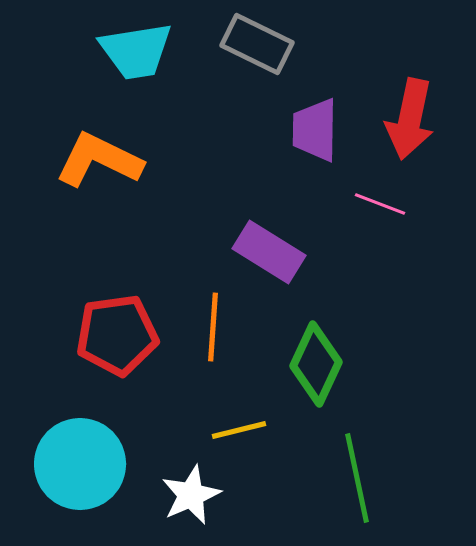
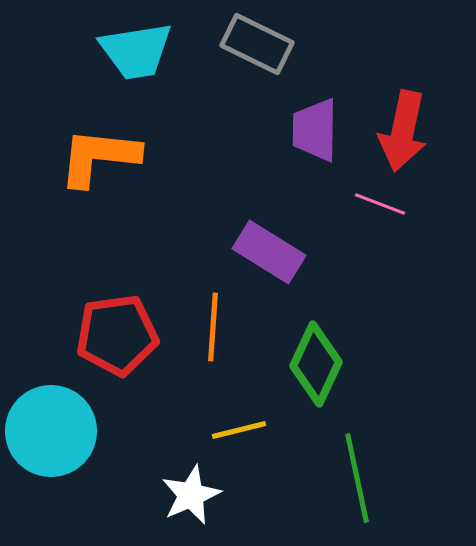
red arrow: moved 7 px left, 12 px down
orange L-shape: moved 3 px up; rotated 20 degrees counterclockwise
cyan circle: moved 29 px left, 33 px up
